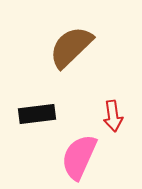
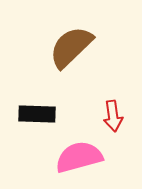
black rectangle: rotated 9 degrees clockwise
pink semicircle: rotated 51 degrees clockwise
